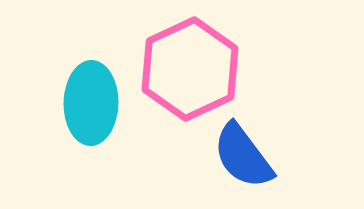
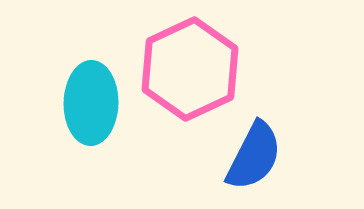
blue semicircle: moved 11 px right; rotated 116 degrees counterclockwise
